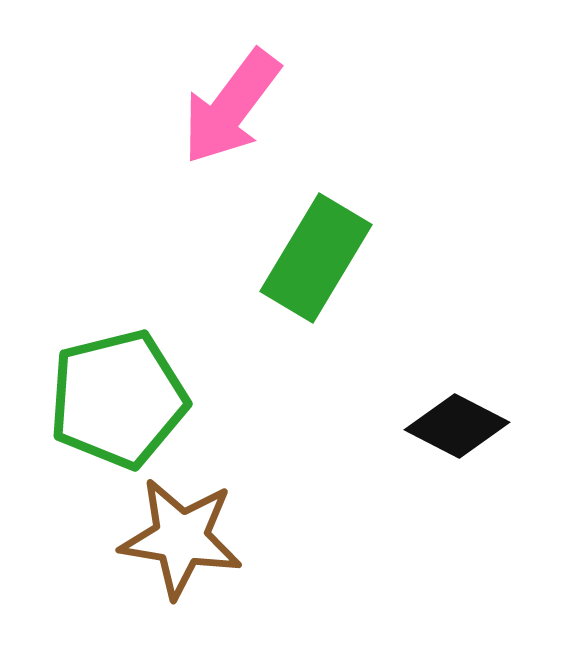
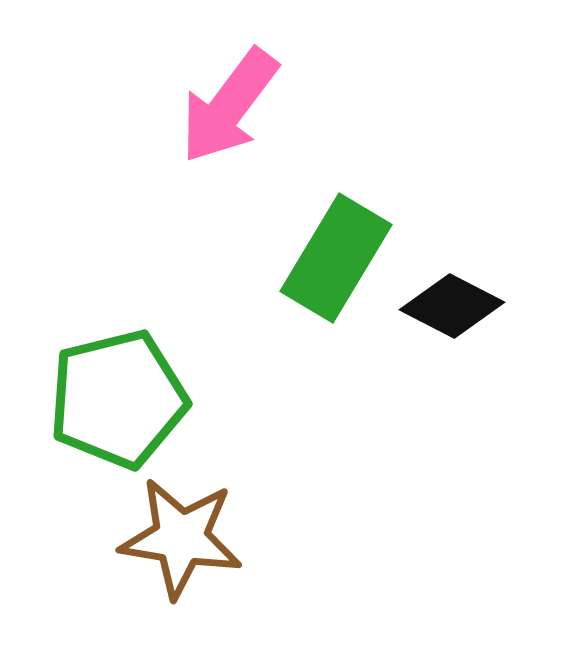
pink arrow: moved 2 px left, 1 px up
green rectangle: moved 20 px right
black diamond: moved 5 px left, 120 px up
